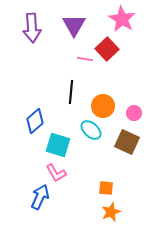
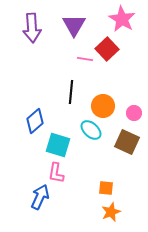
pink L-shape: rotated 40 degrees clockwise
